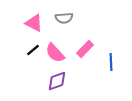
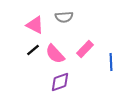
gray semicircle: moved 1 px up
pink triangle: moved 1 px right, 2 px down
pink semicircle: moved 1 px down
purple diamond: moved 3 px right, 1 px down
